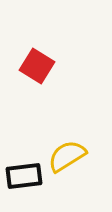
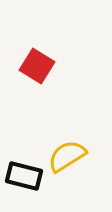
black rectangle: rotated 21 degrees clockwise
